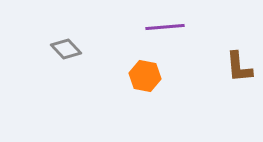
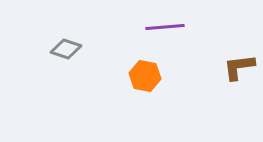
gray diamond: rotated 28 degrees counterclockwise
brown L-shape: rotated 88 degrees clockwise
